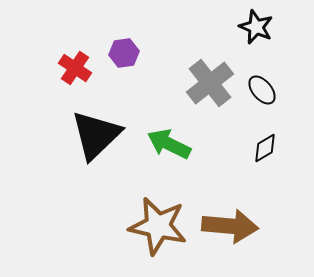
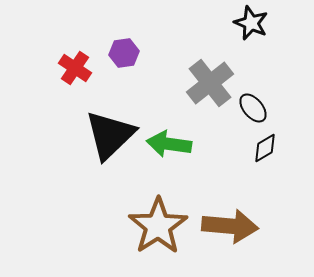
black star: moved 5 px left, 4 px up
black ellipse: moved 9 px left, 18 px down
black triangle: moved 14 px right
green arrow: rotated 18 degrees counterclockwise
brown star: rotated 26 degrees clockwise
